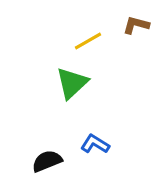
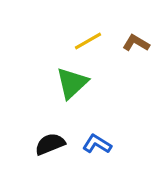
brown L-shape: moved 18 px down; rotated 16 degrees clockwise
blue L-shape: moved 2 px right
black semicircle: moved 3 px right, 17 px up
